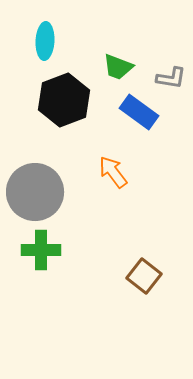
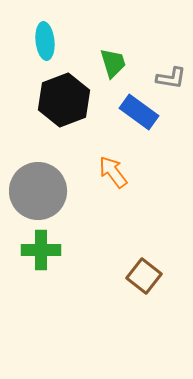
cyan ellipse: rotated 9 degrees counterclockwise
green trapezoid: moved 5 px left, 4 px up; rotated 128 degrees counterclockwise
gray circle: moved 3 px right, 1 px up
